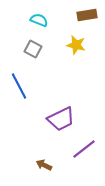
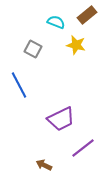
brown rectangle: rotated 30 degrees counterclockwise
cyan semicircle: moved 17 px right, 2 px down
blue line: moved 1 px up
purple line: moved 1 px left, 1 px up
